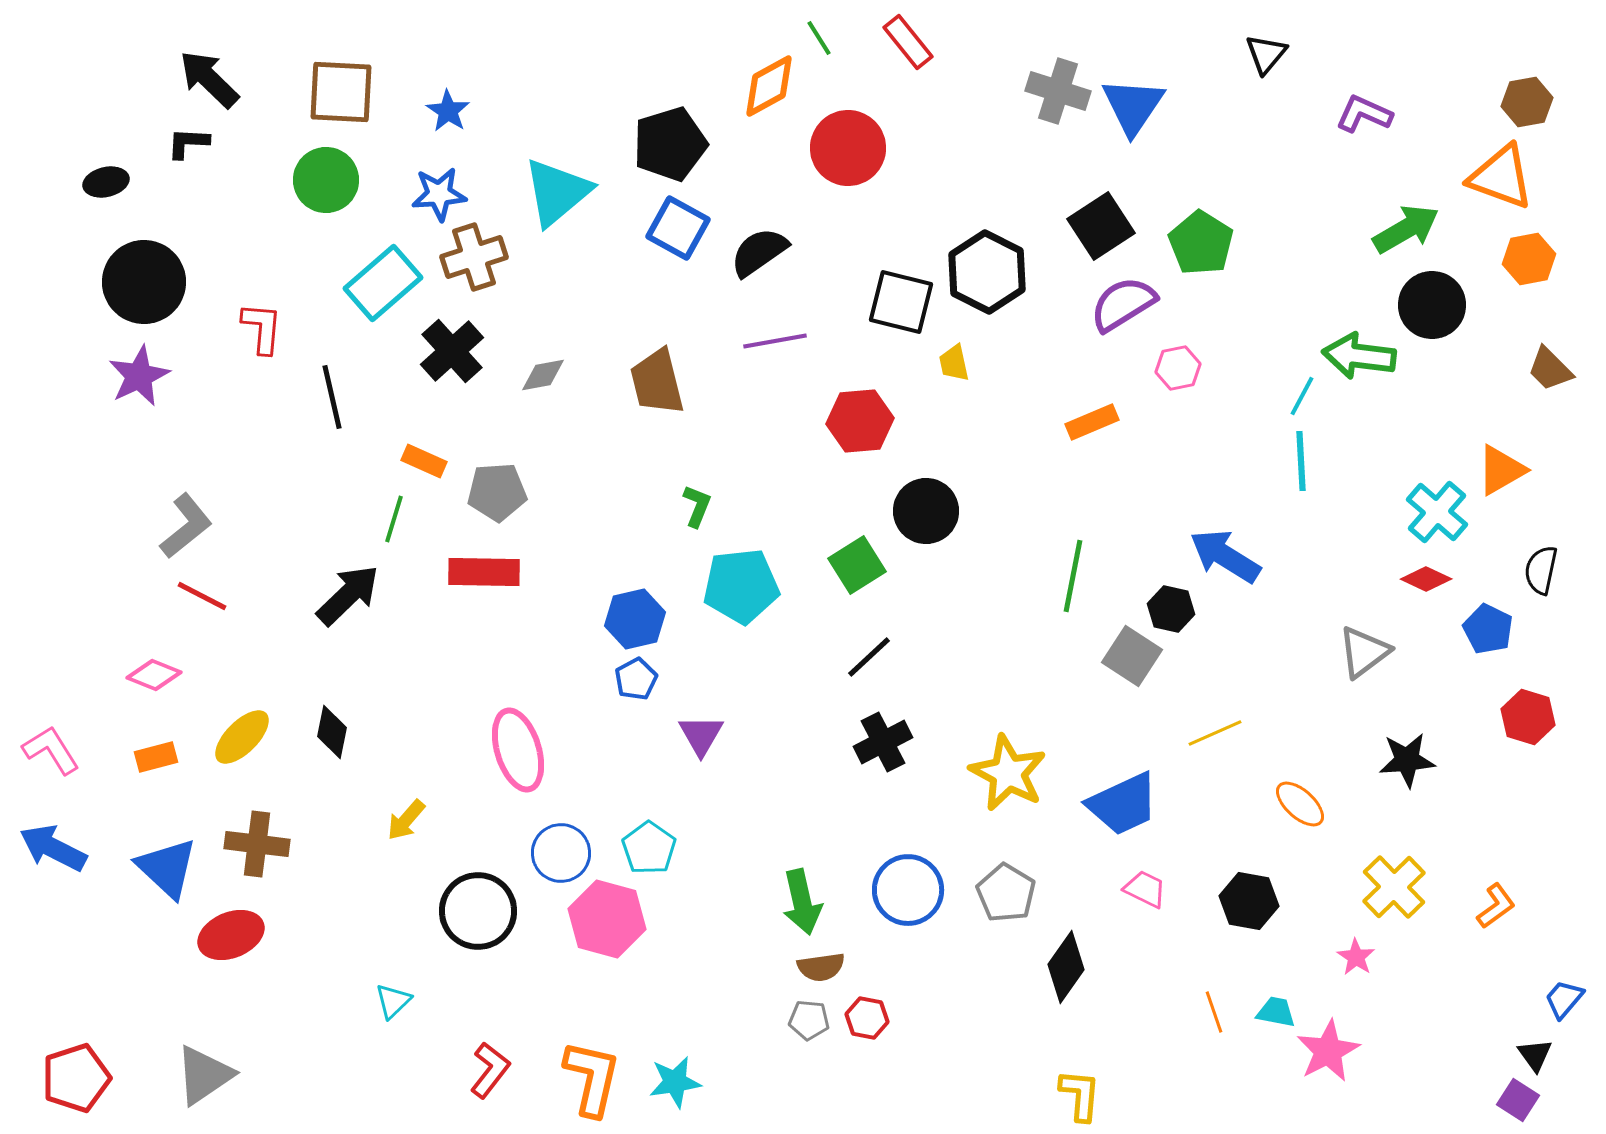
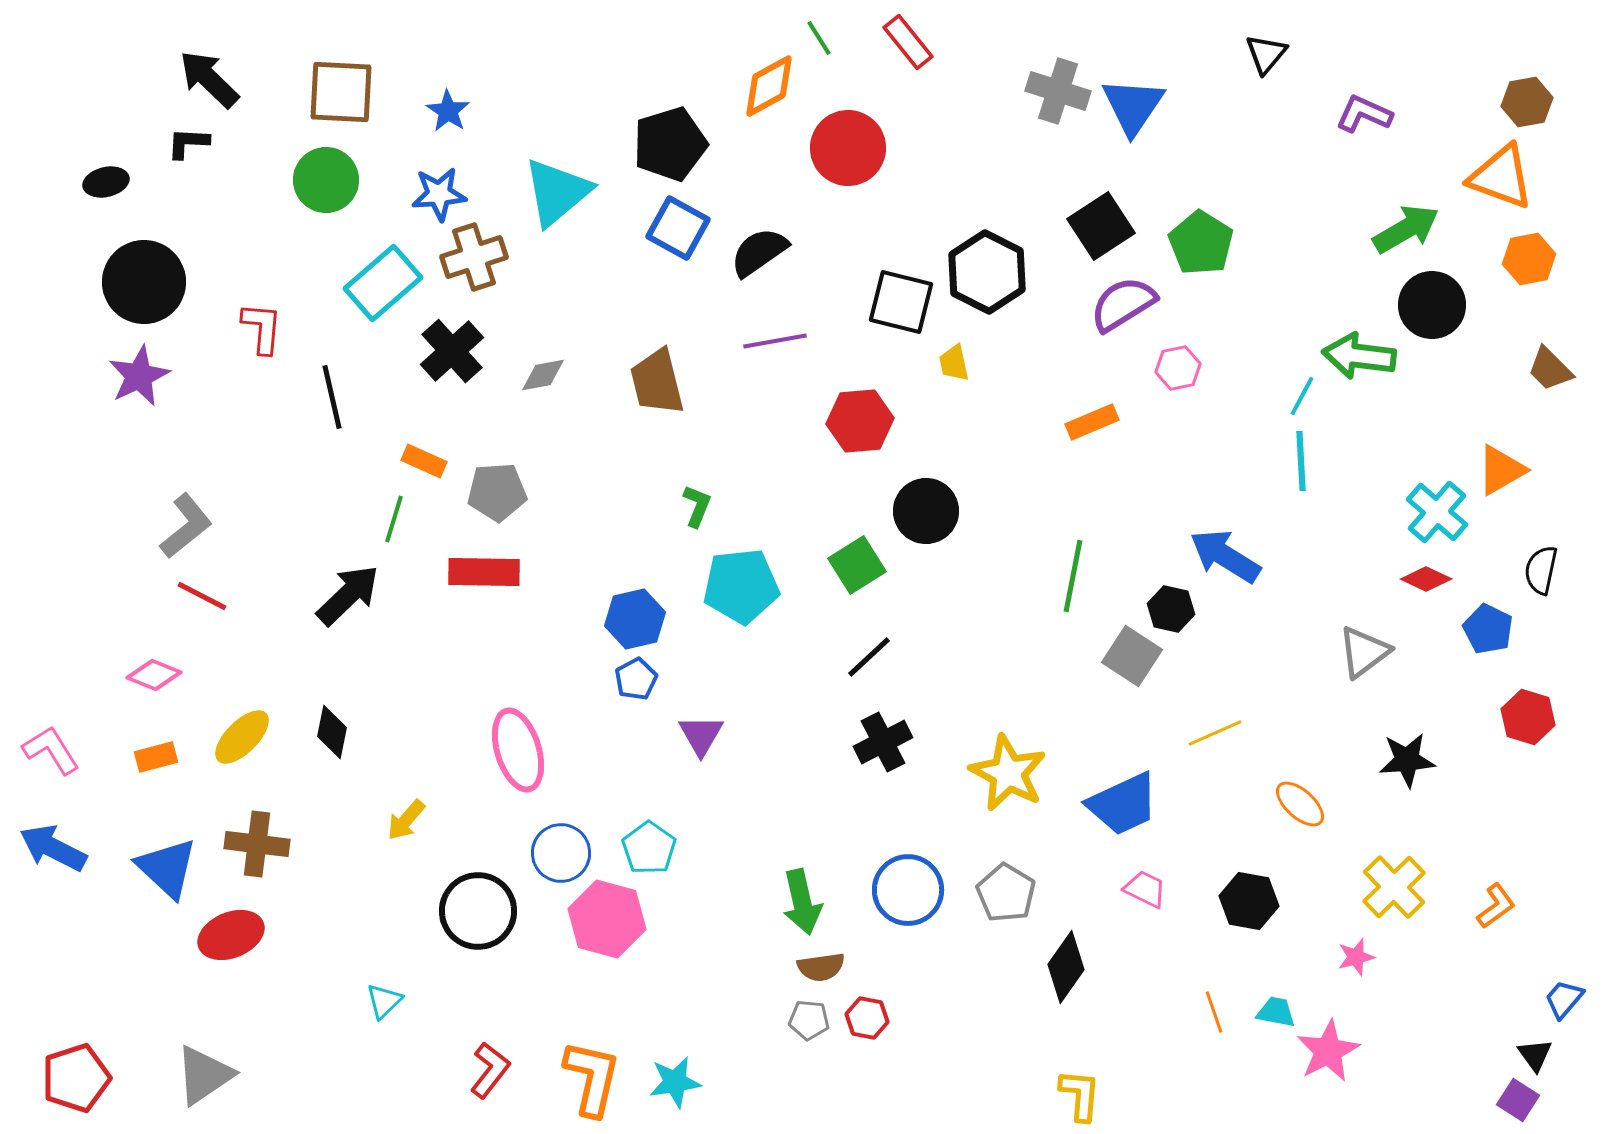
pink star at (1356, 957): rotated 24 degrees clockwise
cyan triangle at (393, 1001): moved 9 px left
